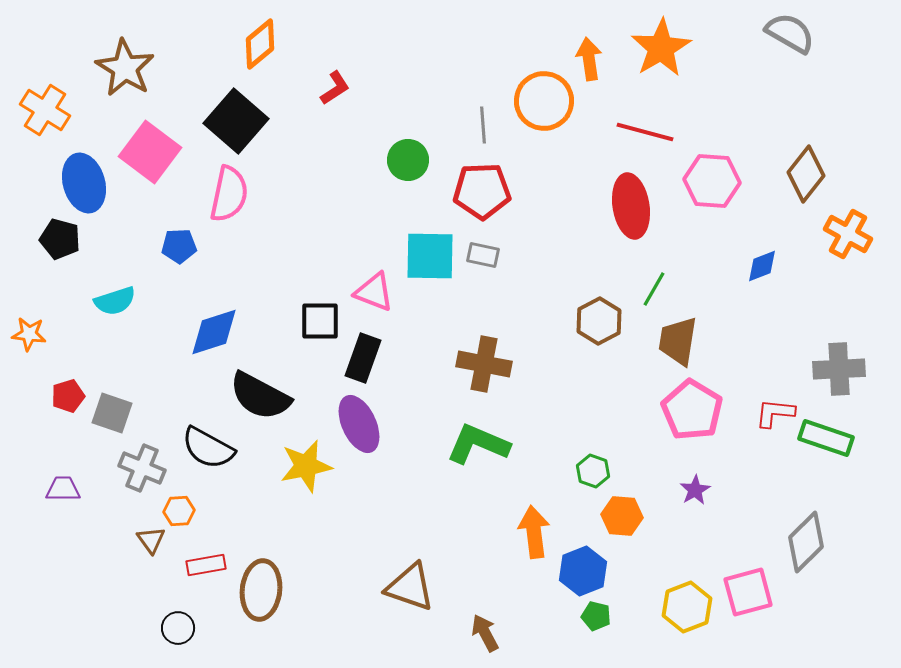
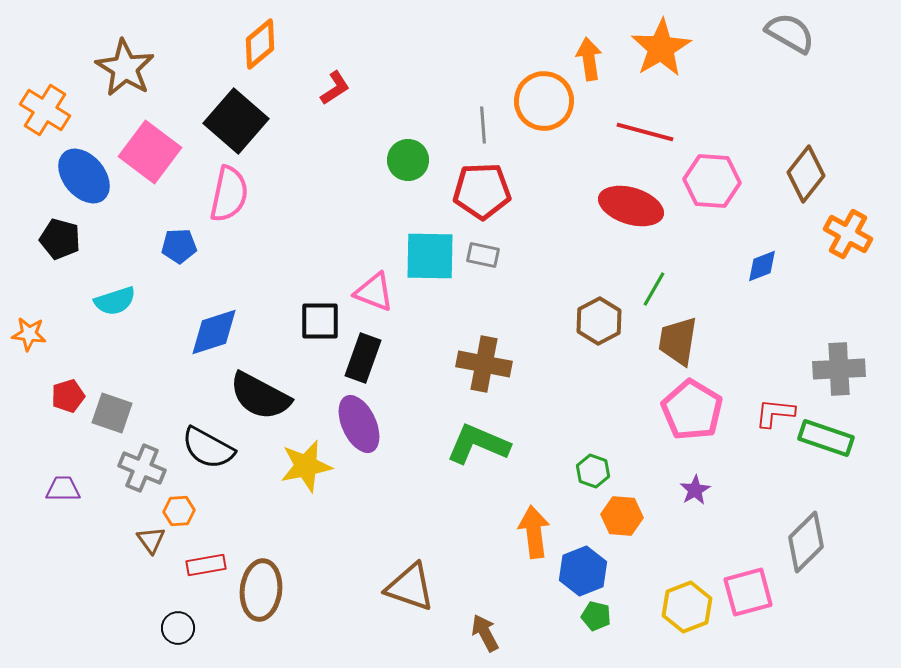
blue ellipse at (84, 183): moved 7 px up; rotated 24 degrees counterclockwise
red ellipse at (631, 206): rotated 64 degrees counterclockwise
